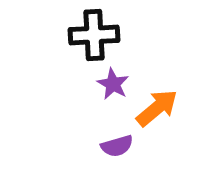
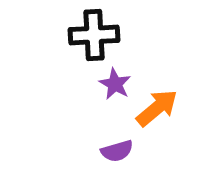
purple star: moved 2 px right
purple semicircle: moved 5 px down
